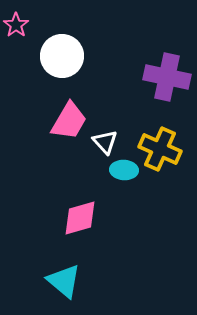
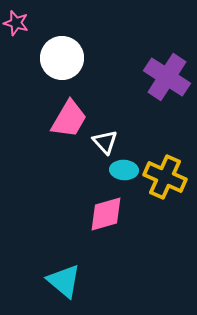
pink star: moved 2 px up; rotated 20 degrees counterclockwise
white circle: moved 2 px down
purple cross: rotated 21 degrees clockwise
pink trapezoid: moved 2 px up
yellow cross: moved 5 px right, 28 px down
pink diamond: moved 26 px right, 4 px up
